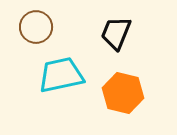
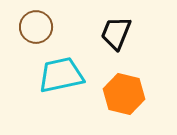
orange hexagon: moved 1 px right, 1 px down
